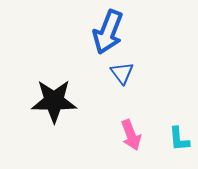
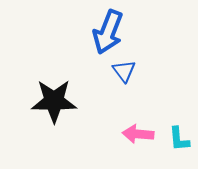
blue triangle: moved 2 px right, 2 px up
pink arrow: moved 7 px right, 1 px up; rotated 116 degrees clockwise
